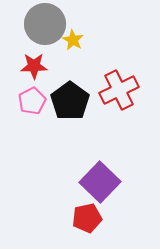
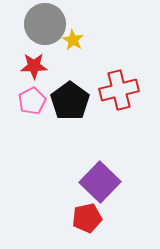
red cross: rotated 12 degrees clockwise
